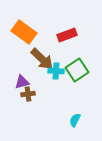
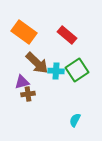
red rectangle: rotated 60 degrees clockwise
brown arrow: moved 5 px left, 4 px down
